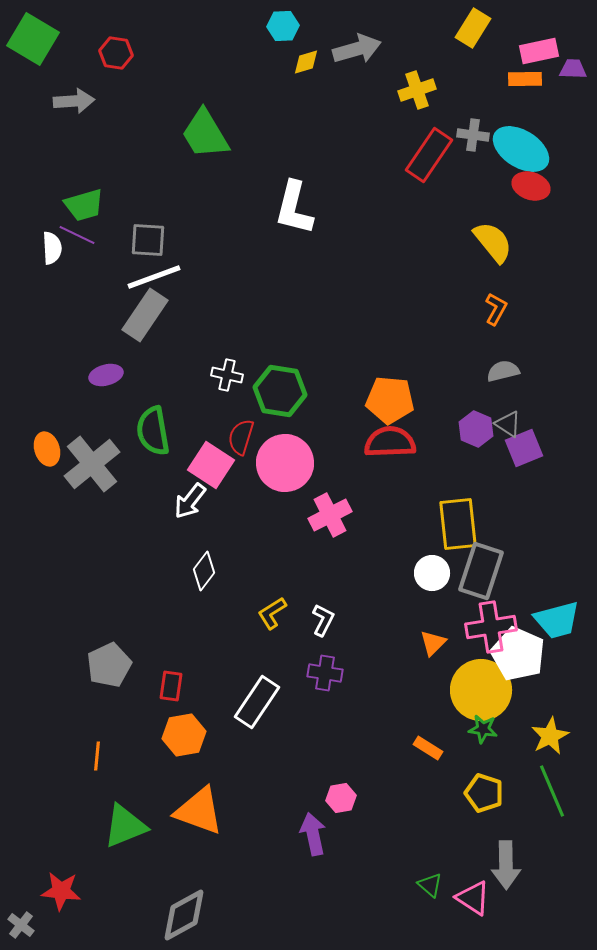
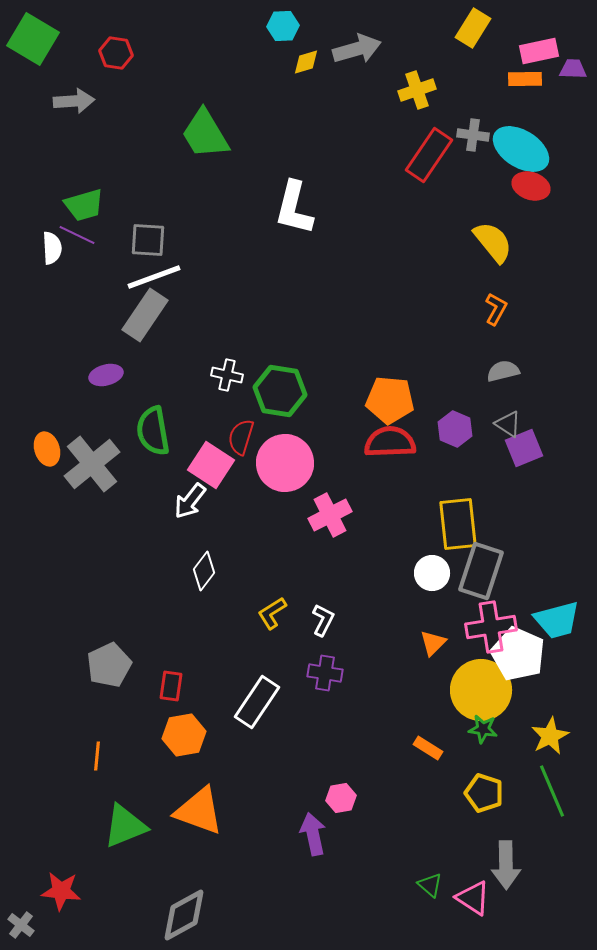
purple hexagon at (476, 429): moved 21 px left
